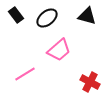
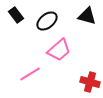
black ellipse: moved 3 px down
pink line: moved 5 px right
red cross: rotated 12 degrees counterclockwise
